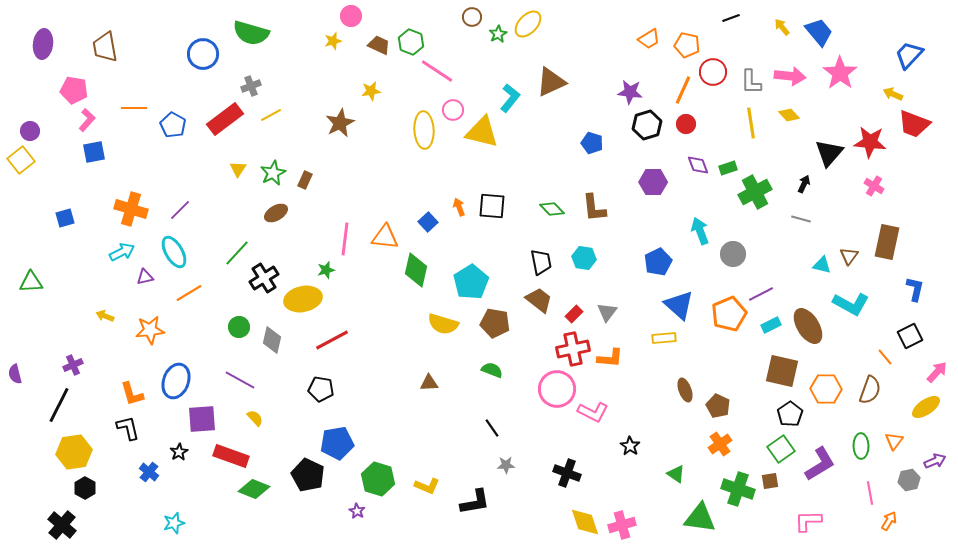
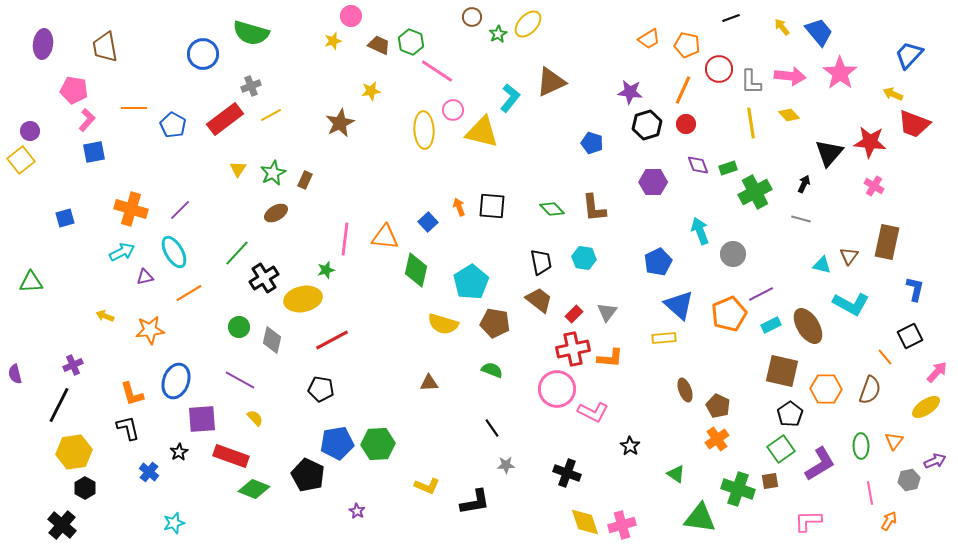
red circle at (713, 72): moved 6 px right, 3 px up
orange cross at (720, 444): moved 3 px left, 5 px up
green hexagon at (378, 479): moved 35 px up; rotated 20 degrees counterclockwise
